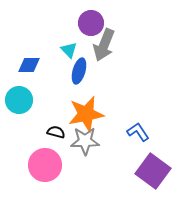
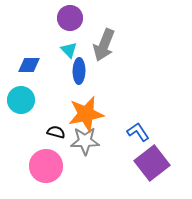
purple circle: moved 21 px left, 5 px up
blue ellipse: rotated 15 degrees counterclockwise
cyan circle: moved 2 px right
pink circle: moved 1 px right, 1 px down
purple square: moved 1 px left, 8 px up; rotated 16 degrees clockwise
